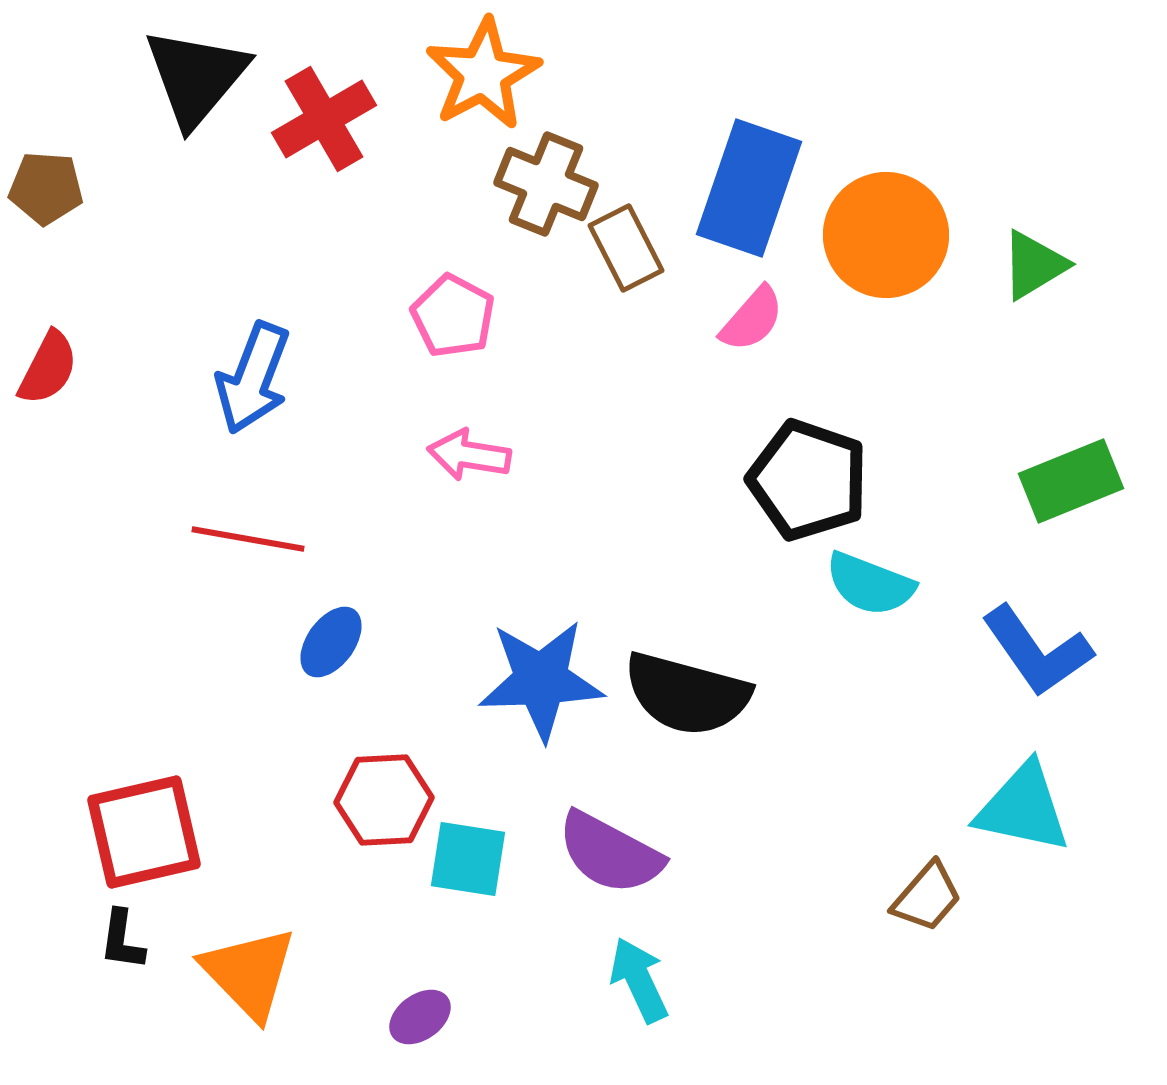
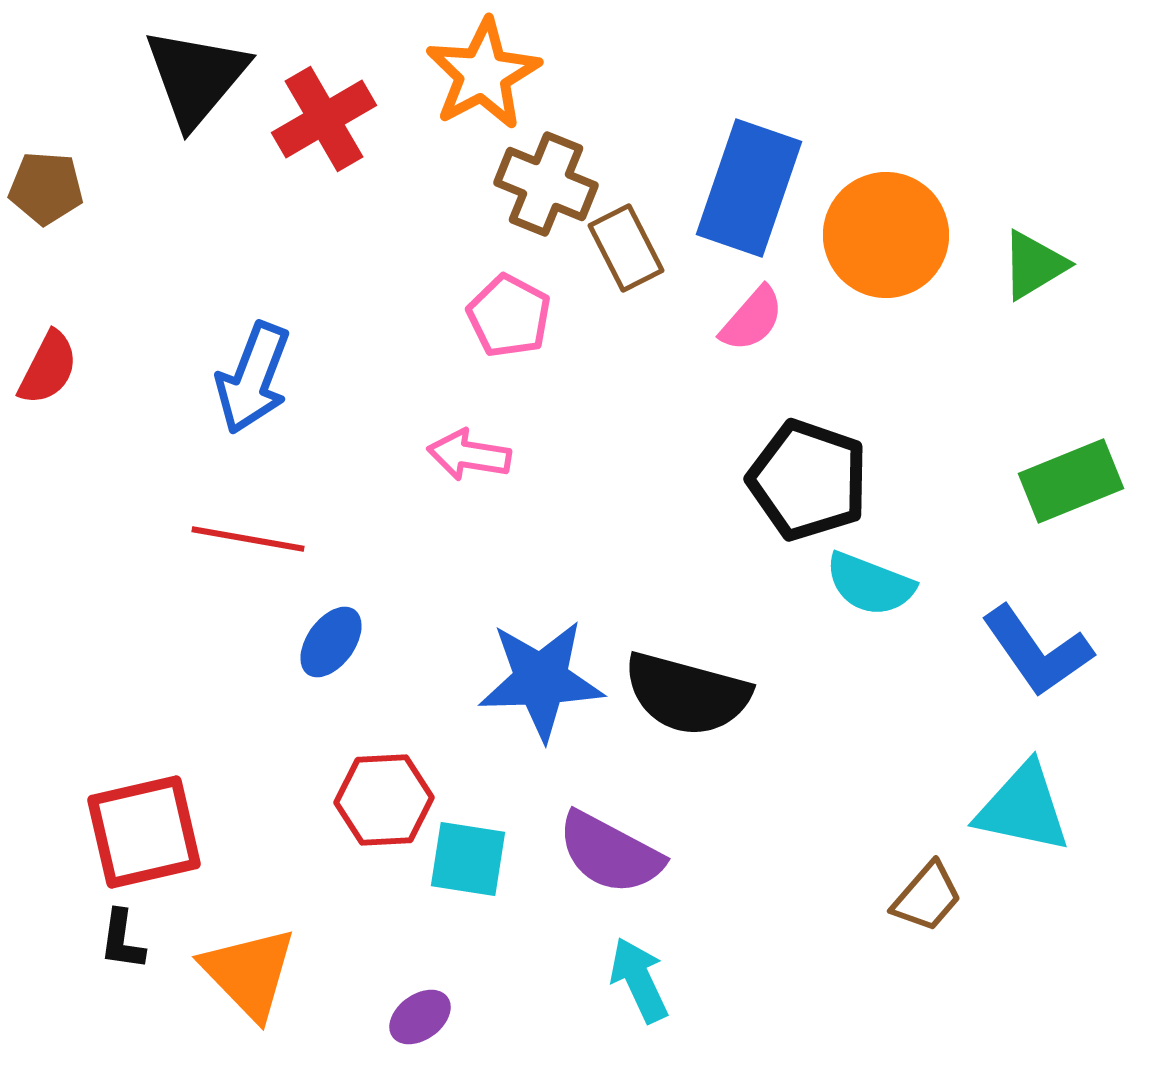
pink pentagon: moved 56 px right
